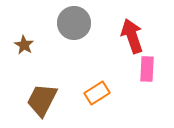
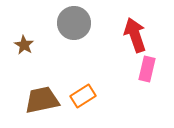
red arrow: moved 3 px right, 1 px up
pink rectangle: rotated 10 degrees clockwise
orange rectangle: moved 14 px left, 3 px down
brown trapezoid: rotated 51 degrees clockwise
